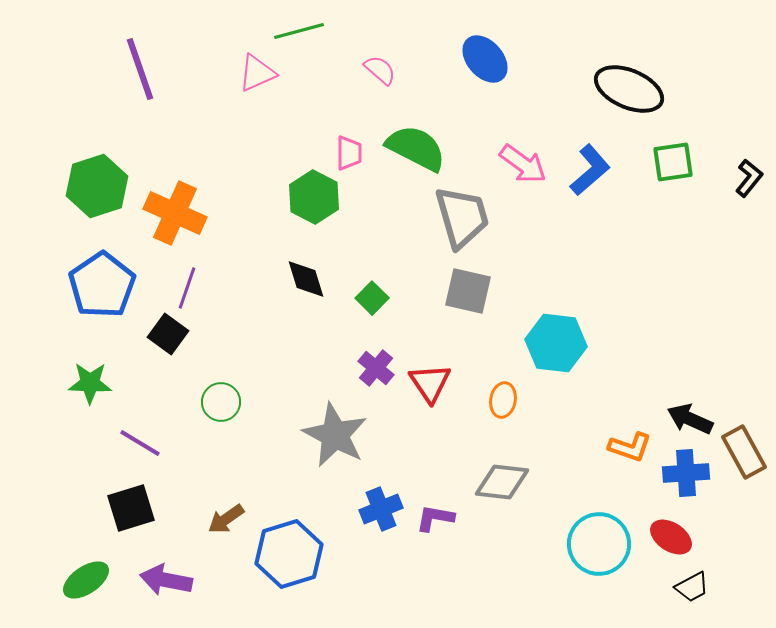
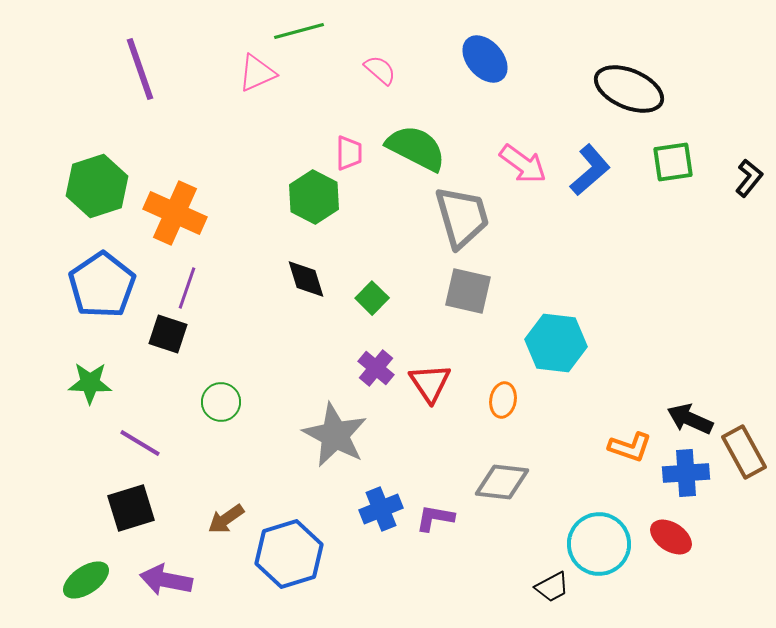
black square at (168, 334): rotated 18 degrees counterclockwise
black trapezoid at (692, 587): moved 140 px left
